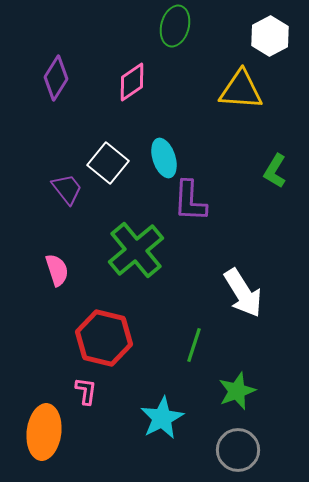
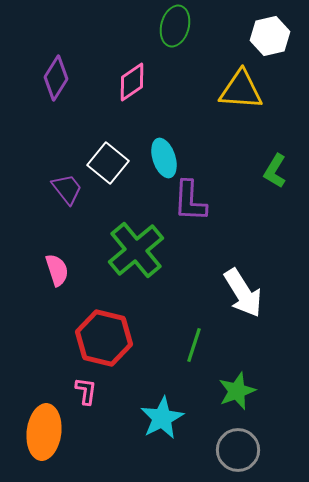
white hexagon: rotated 15 degrees clockwise
